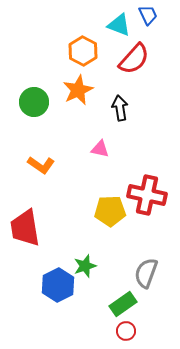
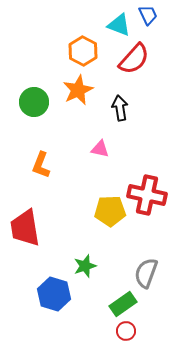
orange L-shape: rotated 76 degrees clockwise
blue hexagon: moved 4 px left, 9 px down; rotated 16 degrees counterclockwise
